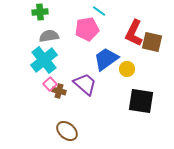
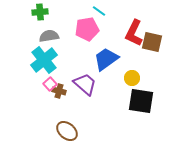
yellow circle: moved 5 px right, 9 px down
